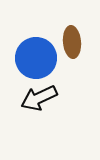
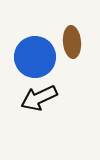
blue circle: moved 1 px left, 1 px up
